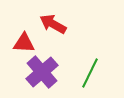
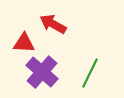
purple cross: rotated 8 degrees counterclockwise
